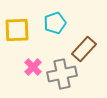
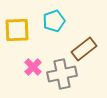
cyan pentagon: moved 1 px left, 2 px up
brown rectangle: rotated 10 degrees clockwise
